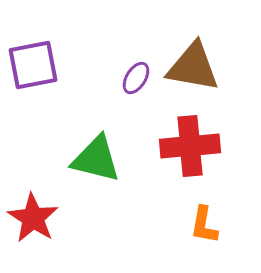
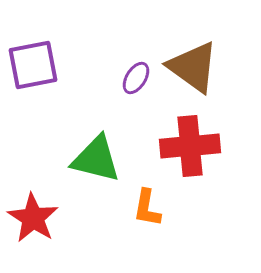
brown triangle: rotated 26 degrees clockwise
orange L-shape: moved 57 px left, 17 px up
